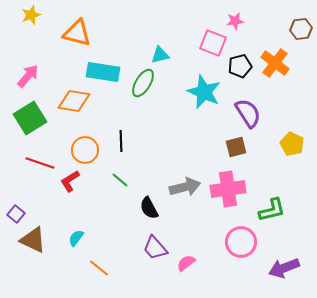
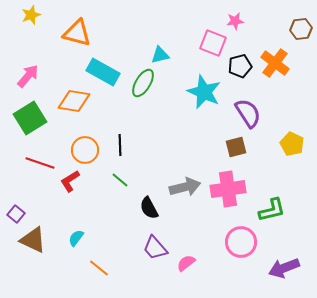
cyan rectangle: rotated 20 degrees clockwise
black line: moved 1 px left, 4 px down
